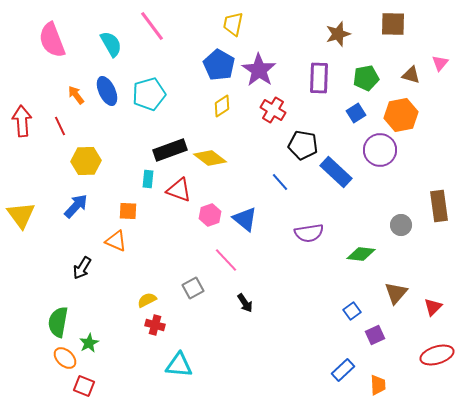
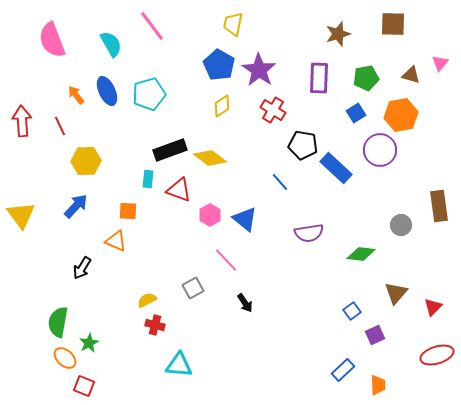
blue rectangle at (336, 172): moved 4 px up
pink hexagon at (210, 215): rotated 10 degrees counterclockwise
